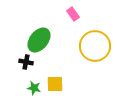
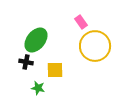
pink rectangle: moved 8 px right, 8 px down
green ellipse: moved 3 px left
yellow square: moved 14 px up
green star: moved 4 px right
